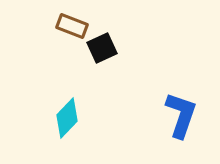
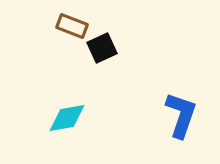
cyan diamond: rotated 36 degrees clockwise
